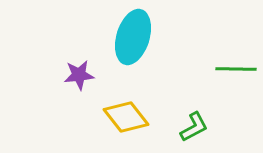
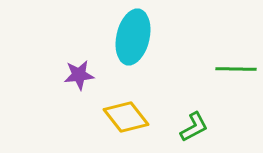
cyan ellipse: rotated 4 degrees counterclockwise
